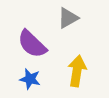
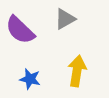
gray triangle: moved 3 px left, 1 px down
purple semicircle: moved 12 px left, 14 px up
